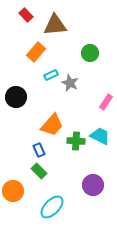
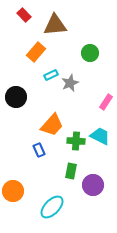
red rectangle: moved 2 px left
gray star: rotated 24 degrees clockwise
green rectangle: moved 32 px right; rotated 56 degrees clockwise
